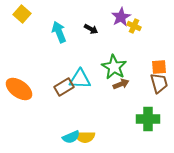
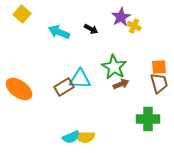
cyan arrow: rotated 45 degrees counterclockwise
